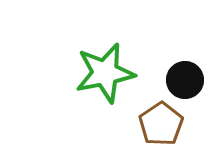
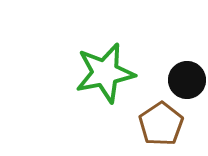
black circle: moved 2 px right
